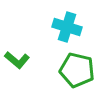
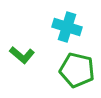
green L-shape: moved 5 px right, 5 px up
